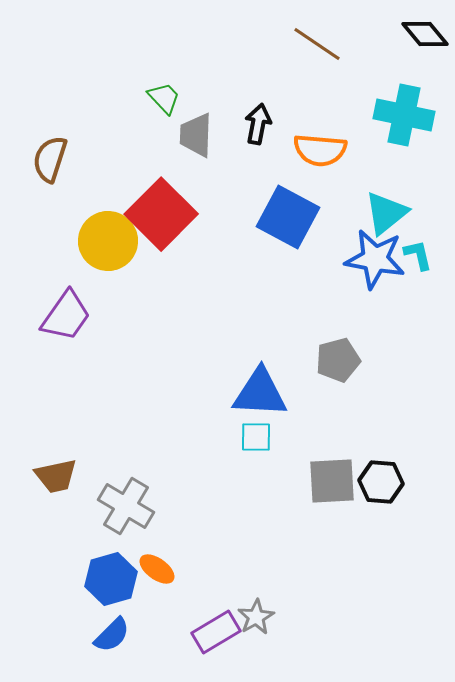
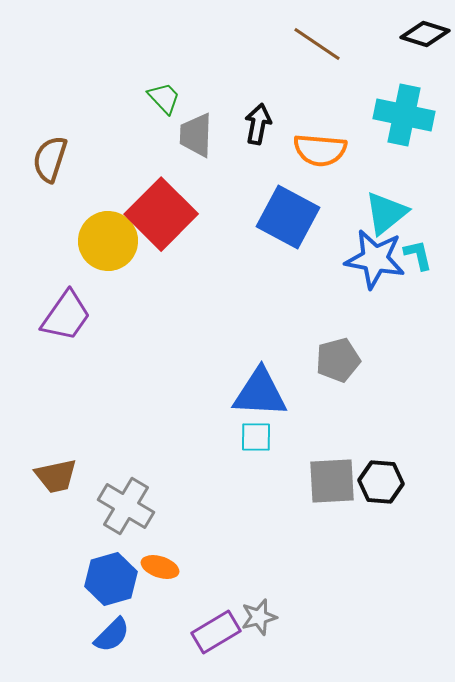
black diamond: rotated 33 degrees counterclockwise
orange ellipse: moved 3 px right, 2 px up; rotated 18 degrees counterclockwise
gray star: moved 3 px right; rotated 15 degrees clockwise
